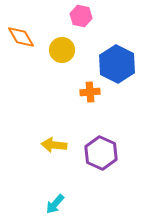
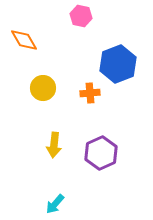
orange diamond: moved 3 px right, 3 px down
yellow circle: moved 19 px left, 38 px down
blue hexagon: moved 1 px right; rotated 12 degrees clockwise
orange cross: moved 1 px down
yellow arrow: rotated 90 degrees counterclockwise
purple hexagon: rotated 12 degrees clockwise
